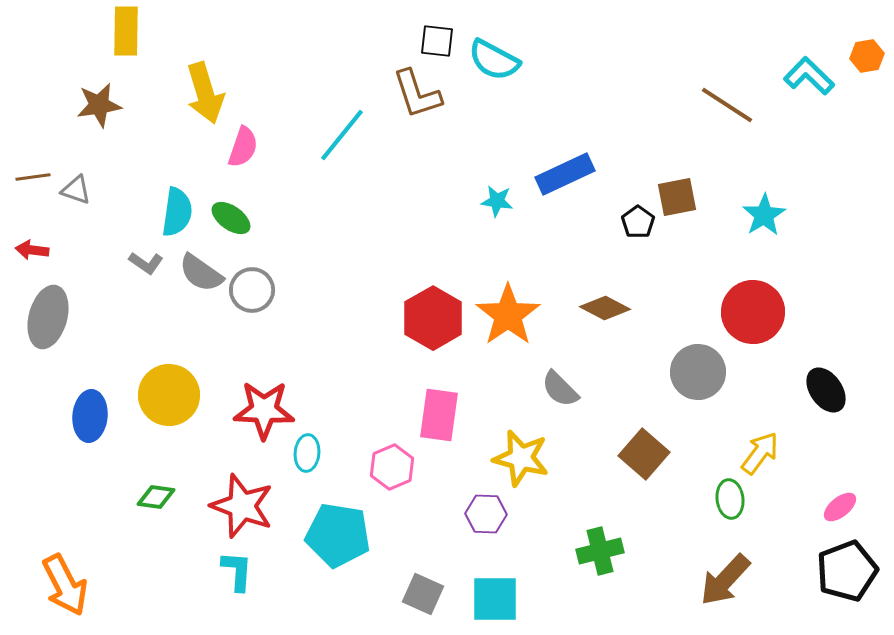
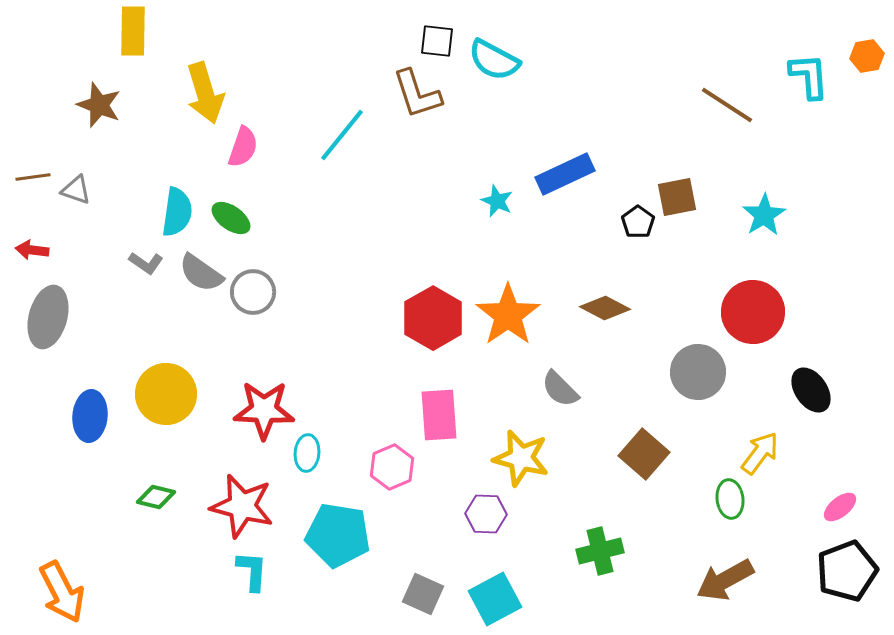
yellow rectangle at (126, 31): moved 7 px right
cyan L-shape at (809, 76): rotated 42 degrees clockwise
brown star at (99, 105): rotated 30 degrees clockwise
cyan star at (497, 201): rotated 16 degrees clockwise
gray circle at (252, 290): moved 1 px right, 2 px down
black ellipse at (826, 390): moved 15 px left
yellow circle at (169, 395): moved 3 px left, 1 px up
pink rectangle at (439, 415): rotated 12 degrees counterclockwise
green diamond at (156, 497): rotated 6 degrees clockwise
red star at (242, 506): rotated 6 degrees counterclockwise
cyan L-shape at (237, 571): moved 15 px right
brown arrow at (725, 580): rotated 18 degrees clockwise
orange arrow at (65, 585): moved 3 px left, 7 px down
cyan square at (495, 599): rotated 28 degrees counterclockwise
